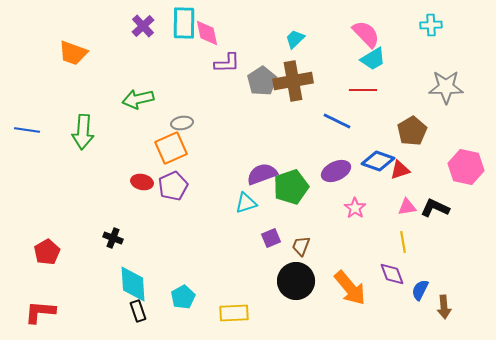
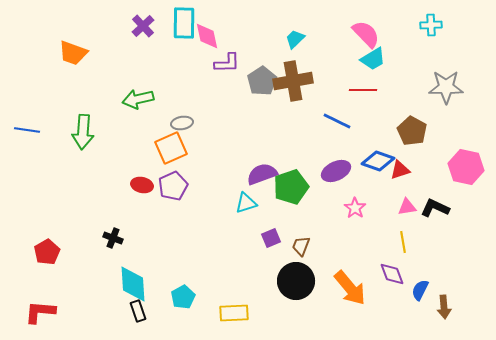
pink diamond at (207, 33): moved 3 px down
brown pentagon at (412, 131): rotated 12 degrees counterclockwise
red ellipse at (142, 182): moved 3 px down
